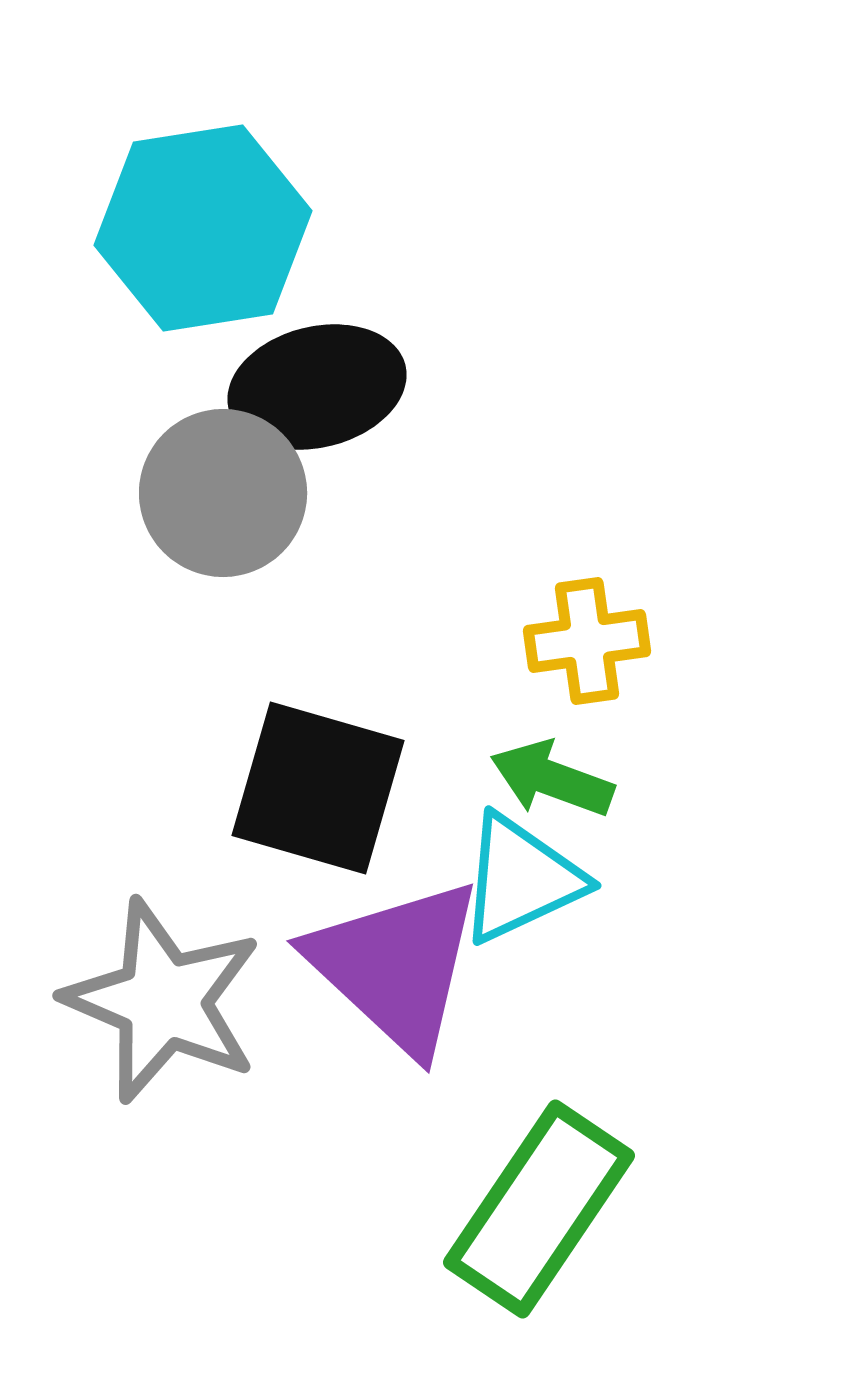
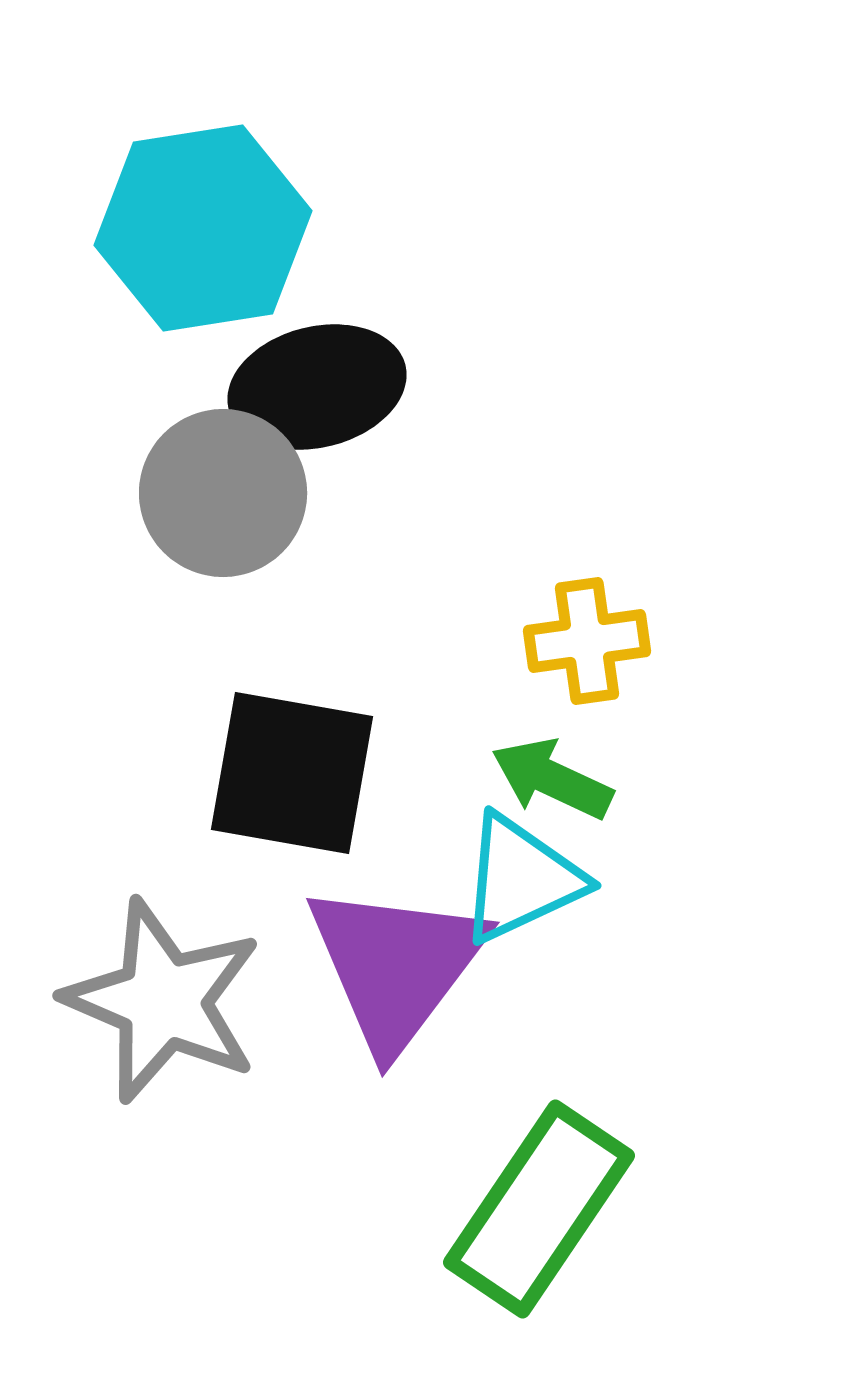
green arrow: rotated 5 degrees clockwise
black square: moved 26 px left, 15 px up; rotated 6 degrees counterclockwise
purple triangle: rotated 24 degrees clockwise
